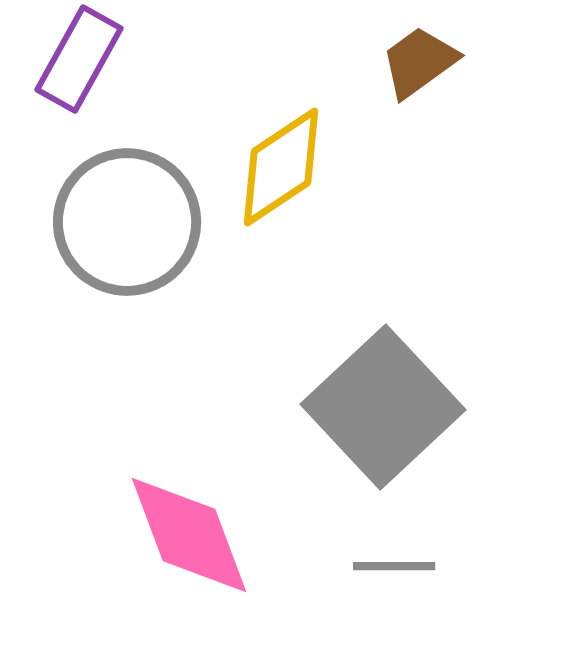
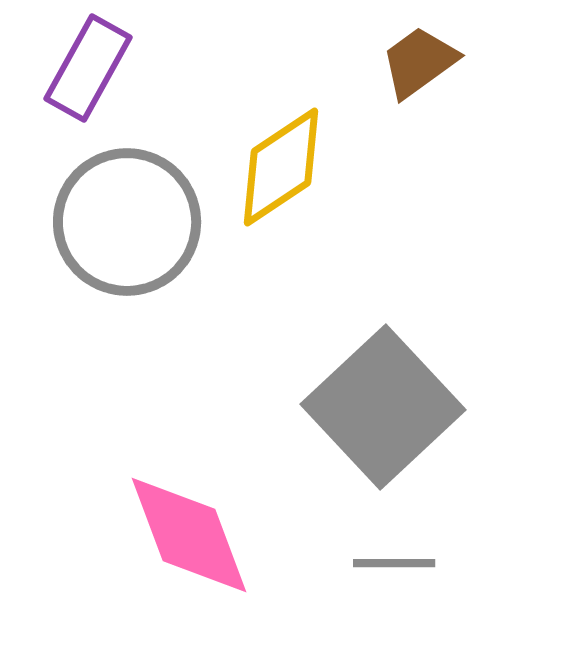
purple rectangle: moved 9 px right, 9 px down
gray line: moved 3 px up
